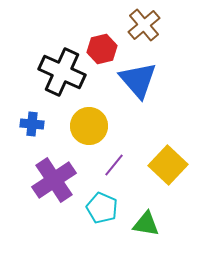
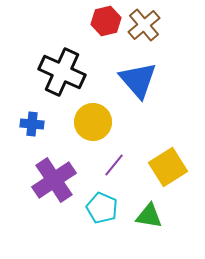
red hexagon: moved 4 px right, 28 px up
yellow circle: moved 4 px right, 4 px up
yellow square: moved 2 px down; rotated 15 degrees clockwise
green triangle: moved 3 px right, 8 px up
